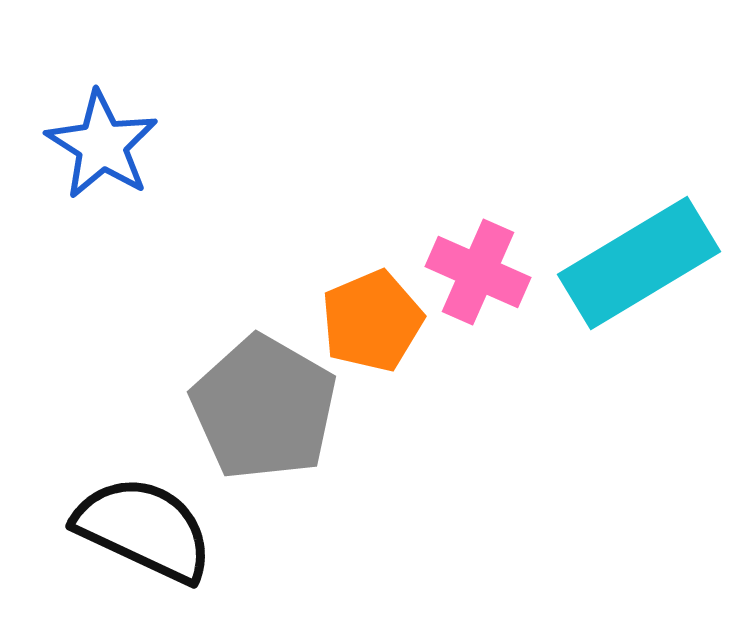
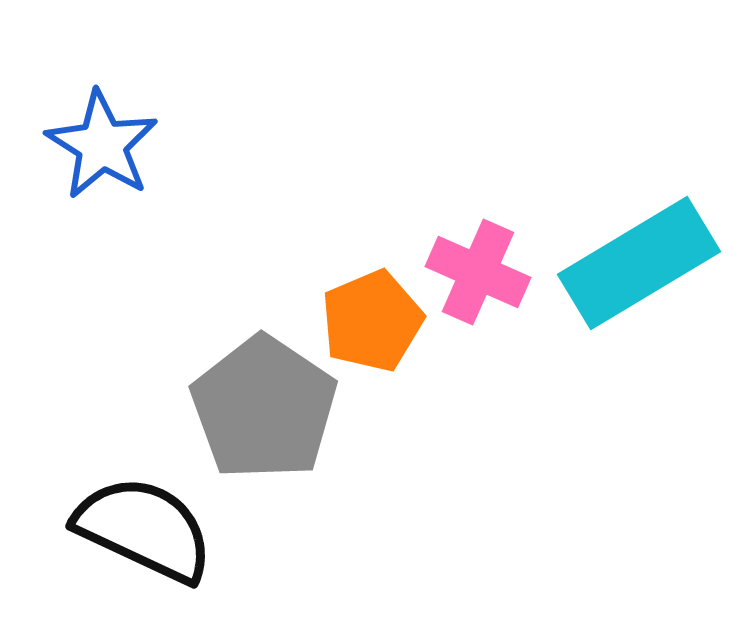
gray pentagon: rotated 4 degrees clockwise
